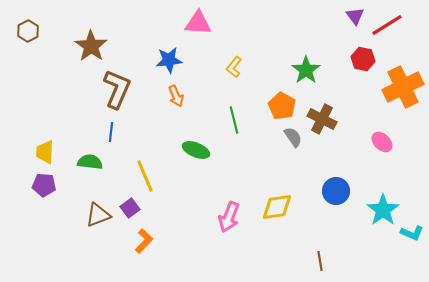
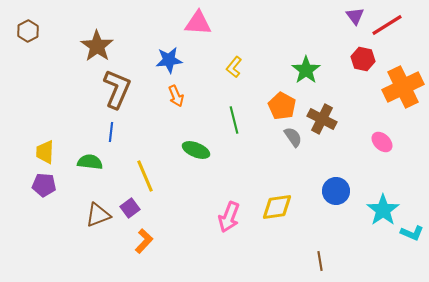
brown star: moved 6 px right
